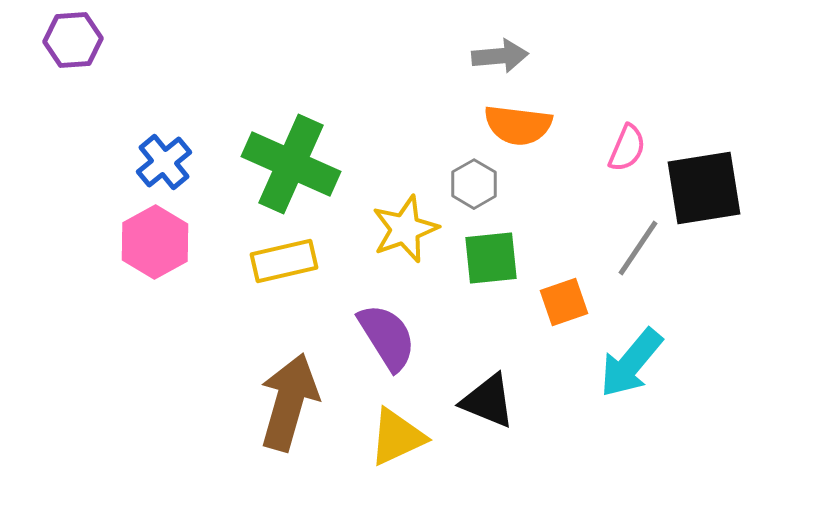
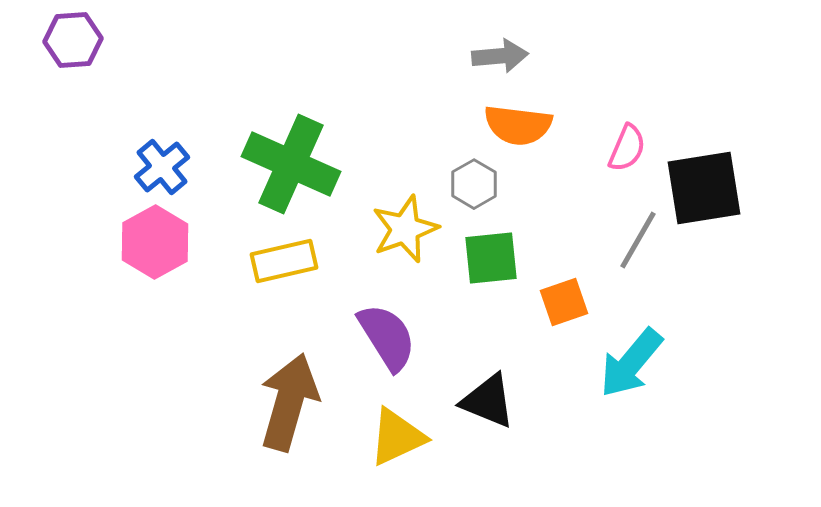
blue cross: moved 2 px left, 5 px down
gray line: moved 8 px up; rotated 4 degrees counterclockwise
